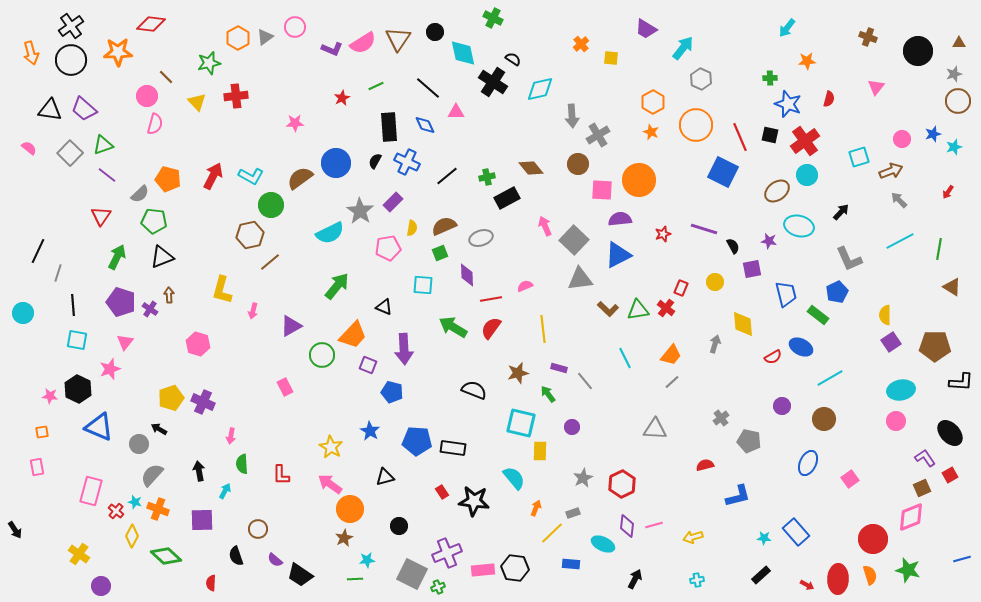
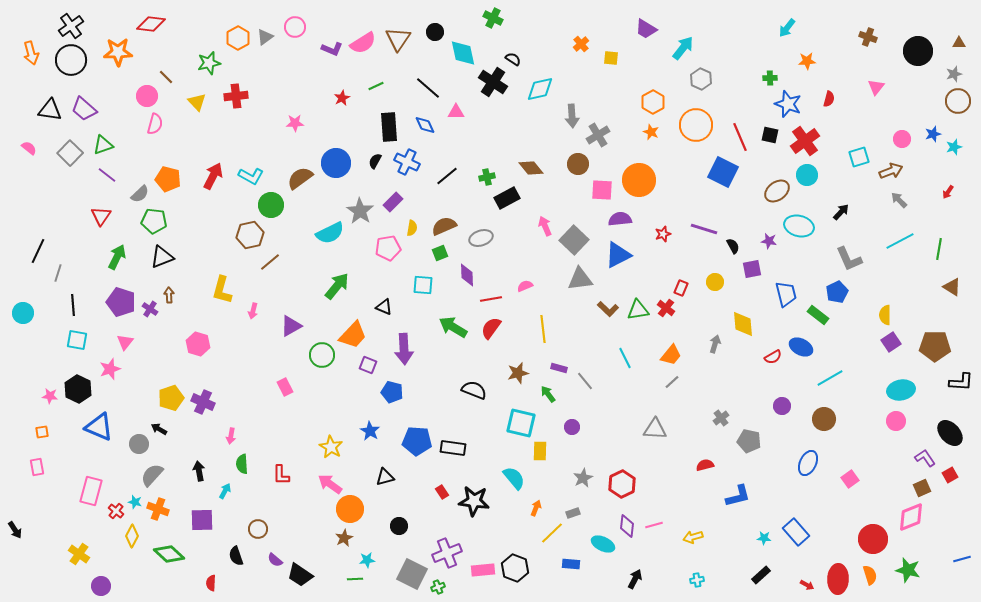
green diamond at (166, 556): moved 3 px right, 2 px up
black hexagon at (515, 568): rotated 12 degrees clockwise
